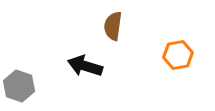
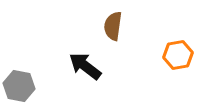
black arrow: rotated 20 degrees clockwise
gray hexagon: rotated 8 degrees counterclockwise
